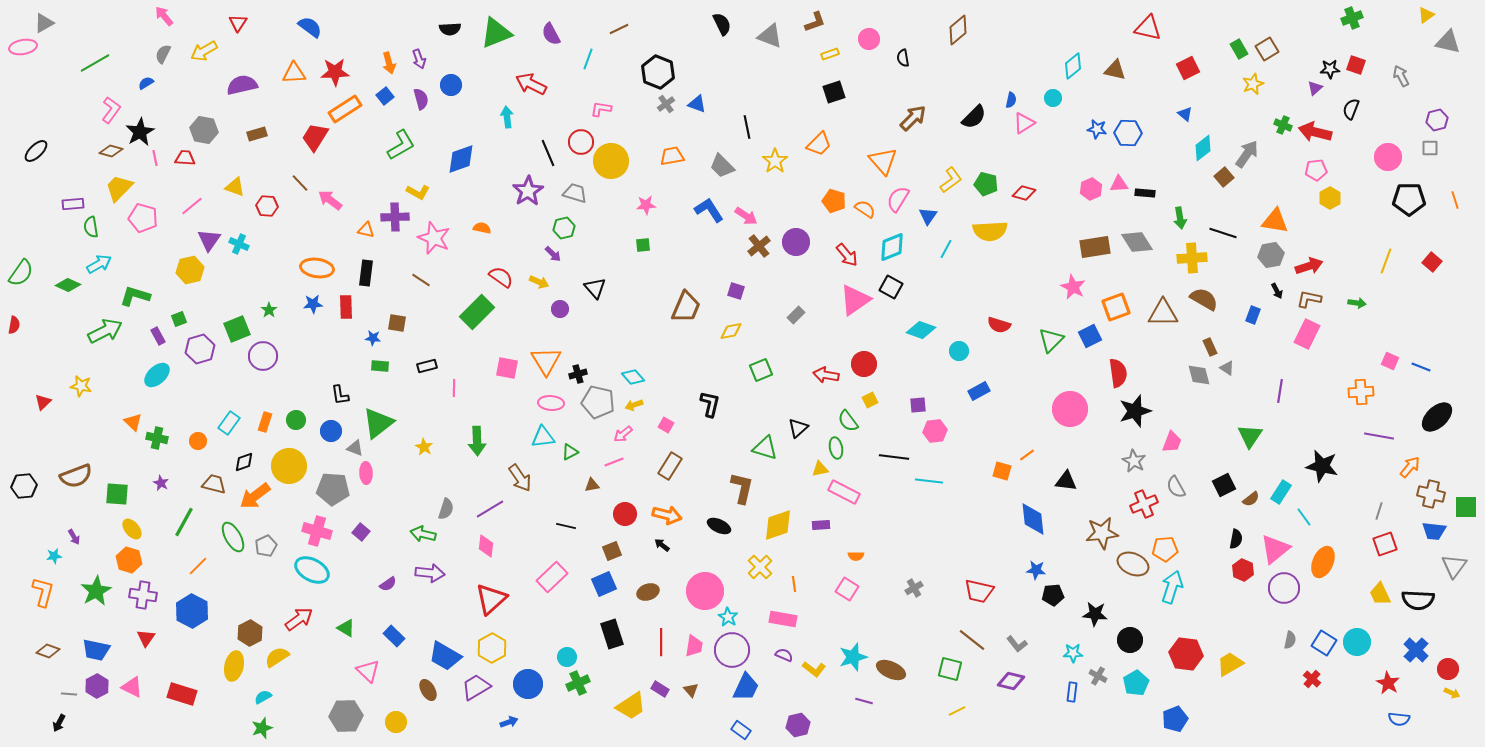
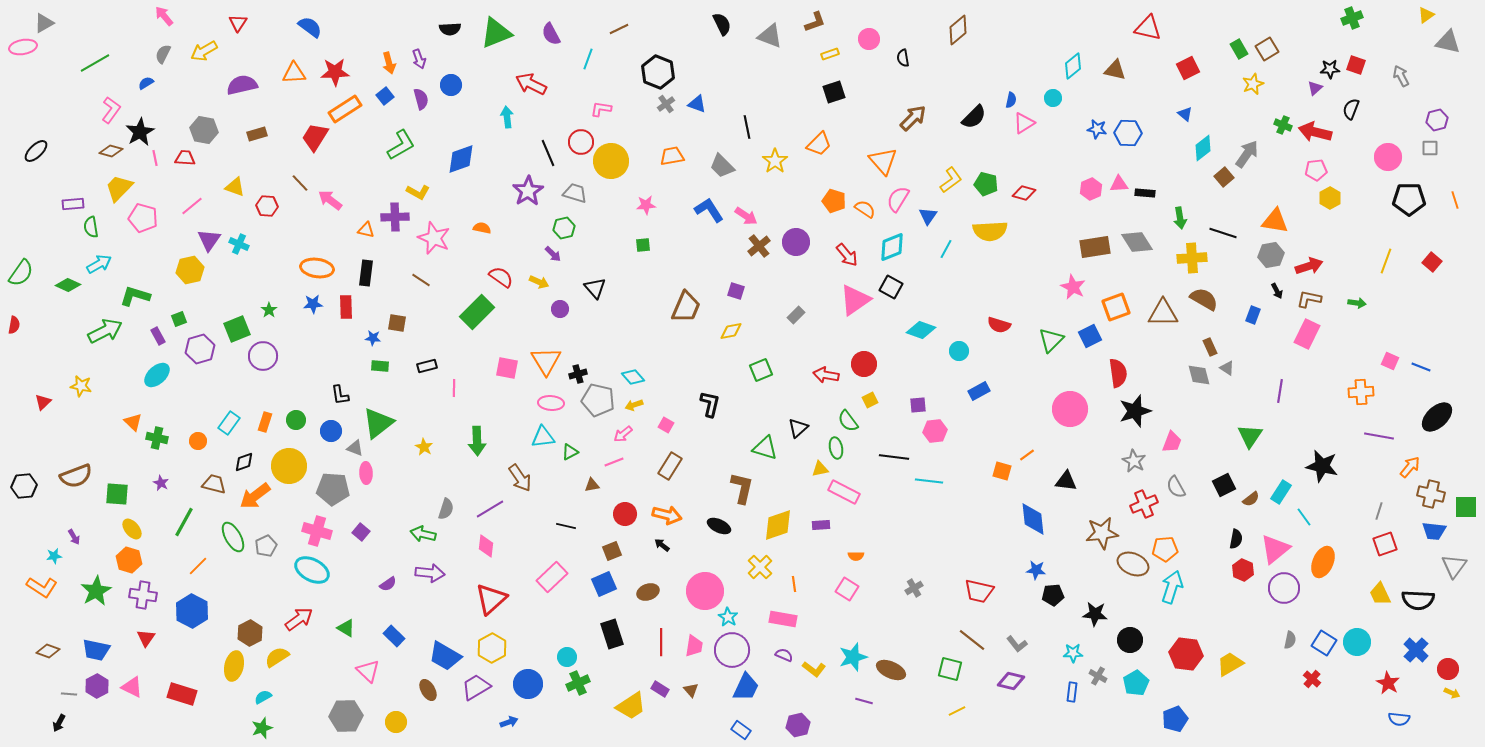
gray pentagon at (598, 402): moved 2 px up
orange L-shape at (43, 592): moved 1 px left, 5 px up; rotated 108 degrees clockwise
